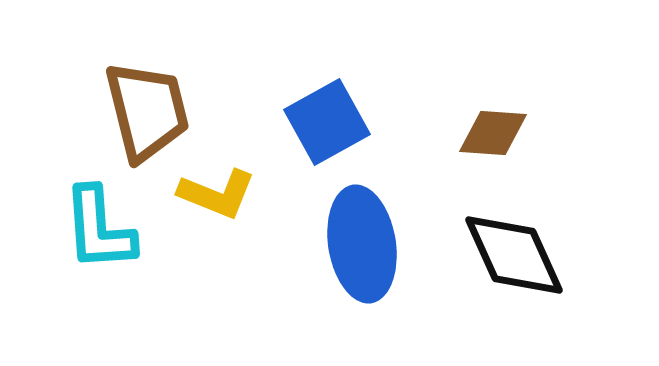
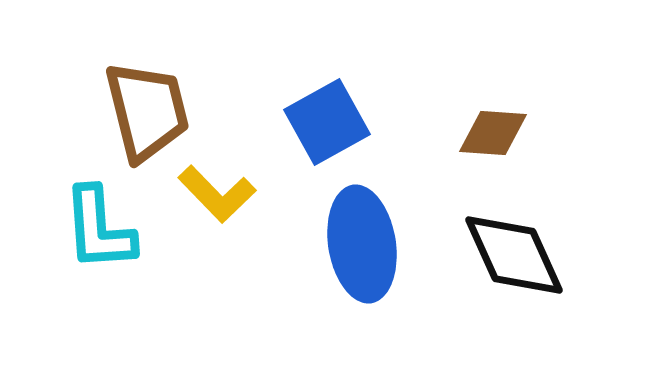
yellow L-shape: rotated 24 degrees clockwise
